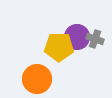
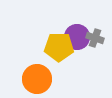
gray cross: moved 1 px up
